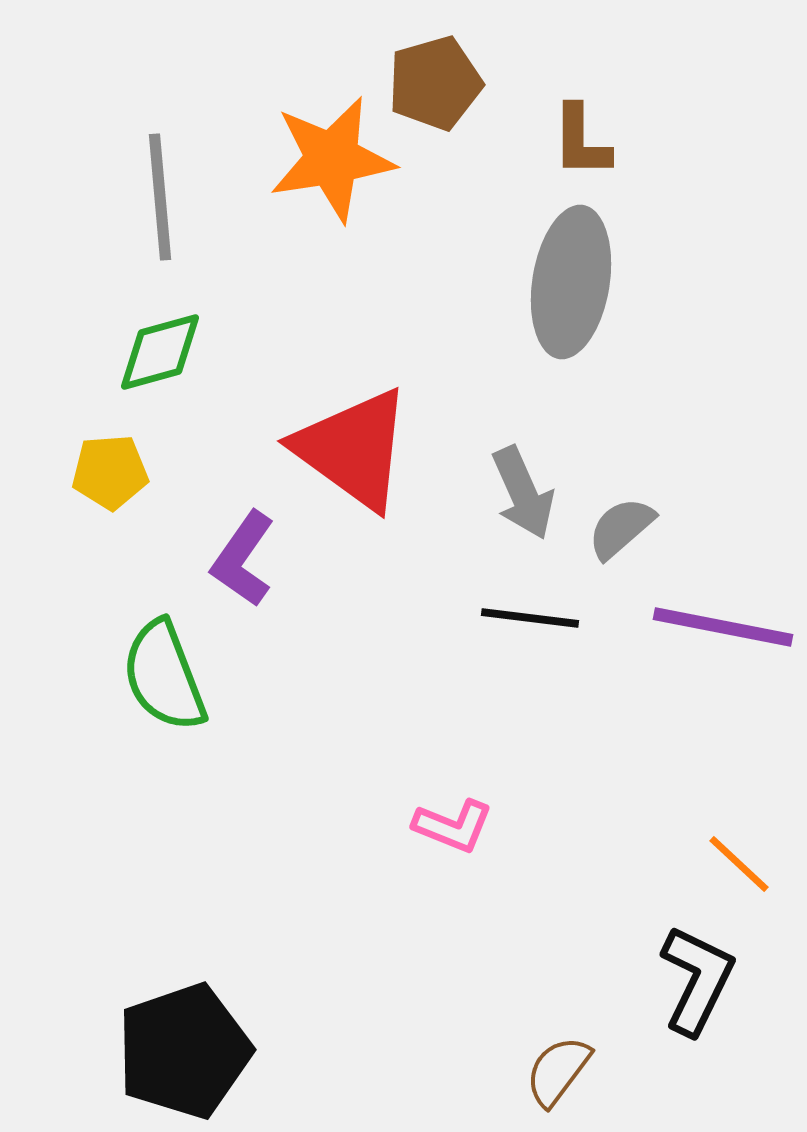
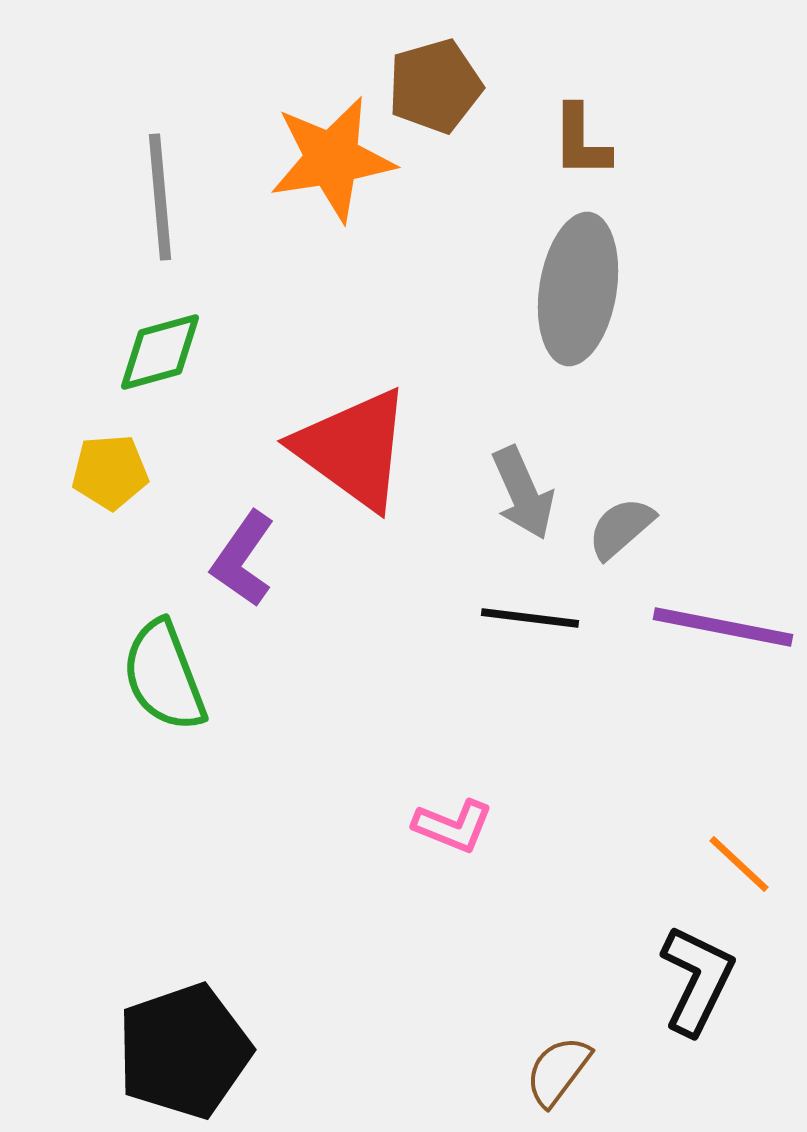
brown pentagon: moved 3 px down
gray ellipse: moved 7 px right, 7 px down
